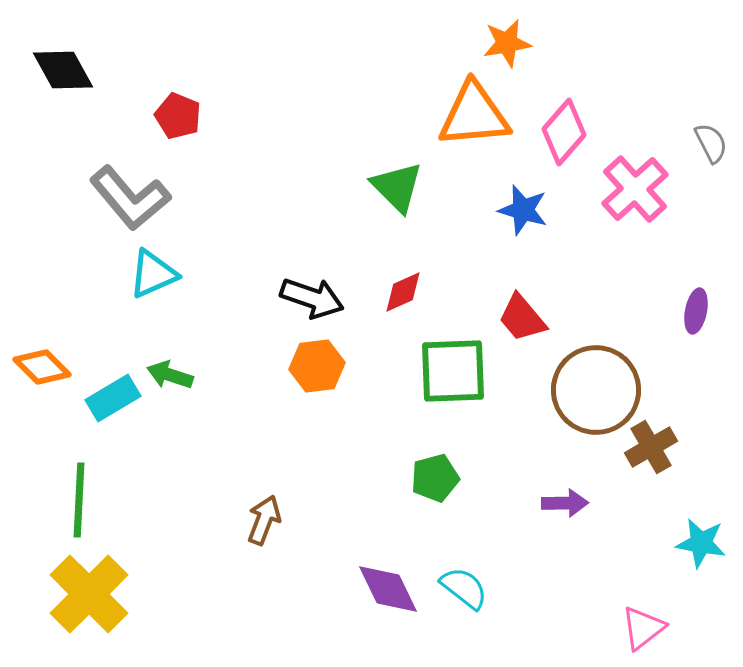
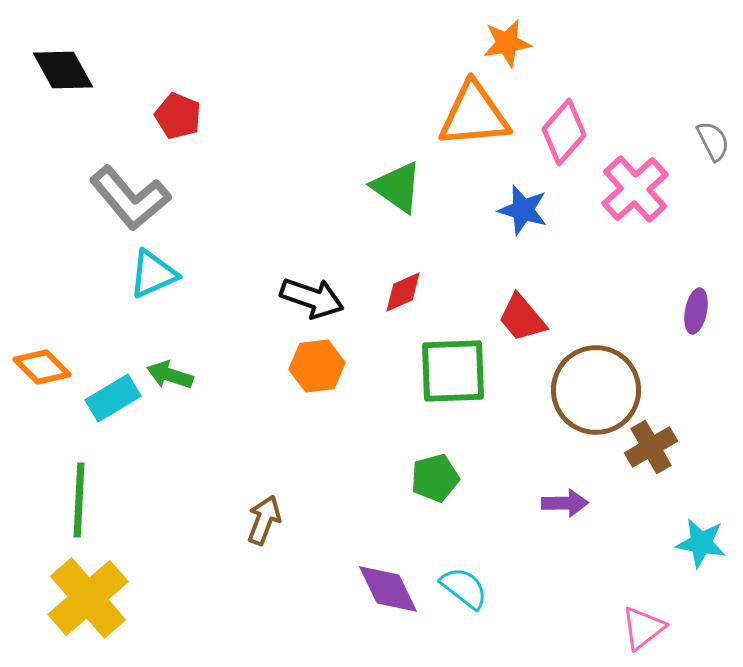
gray semicircle: moved 2 px right, 2 px up
green triangle: rotated 10 degrees counterclockwise
yellow cross: moved 1 px left, 4 px down; rotated 4 degrees clockwise
